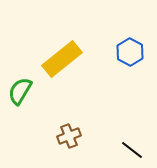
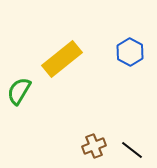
green semicircle: moved 1 px left
brown cross: moved 25 px right, 10 px down
